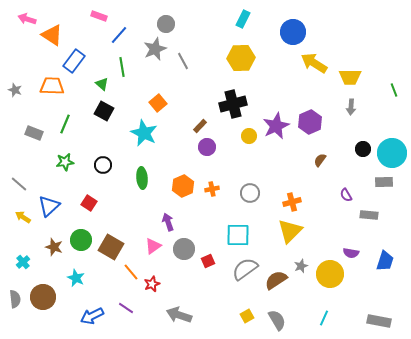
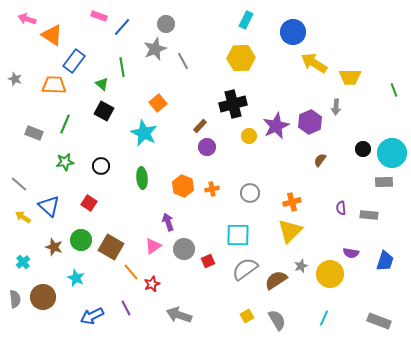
cyan rectangle at (243, 19): moved 3 px right, 1 px down
blue line at (119, 35): moved 3 px right, 8 px up
orange trapezoid at (52, 86): moved 2 px right, 1 px up
gray star at (15, 90): moved 11 px up
gray arrow at (351, 107): moved 15 px left
black circle at (103, 165): moved 2 px left, 1 px down
orange hexagon at (183, 186): rotated 15 degrees counterclockwise
purple semicircle at (346, 195): moved 5 px left, 13 px down; rotated 24 degrees clockwise
blue triangle at (49, 206): rotated 35 degrees counterclockwise
purple line at (126, 308): rotated 28 degrees clockwise
gray rectangle at (379, 321): rotated 10 degrees clockwise
